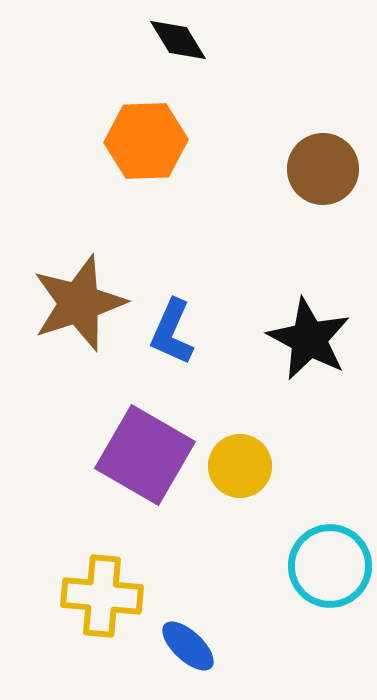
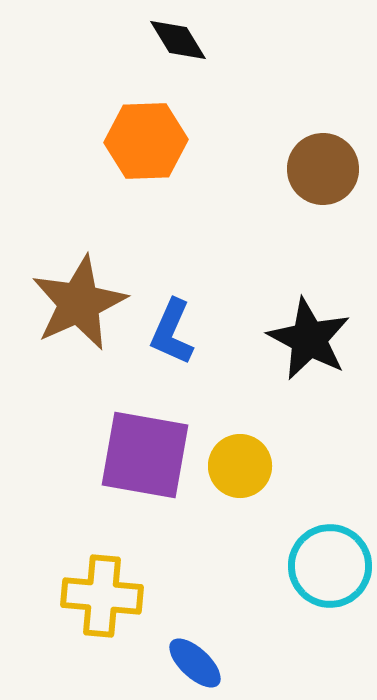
brown star: rotated 6 degrees counterclockwise
purple square: rotated 20 degrees counterclockwise
blue ellipse: moved 7 px right, 17 px down
